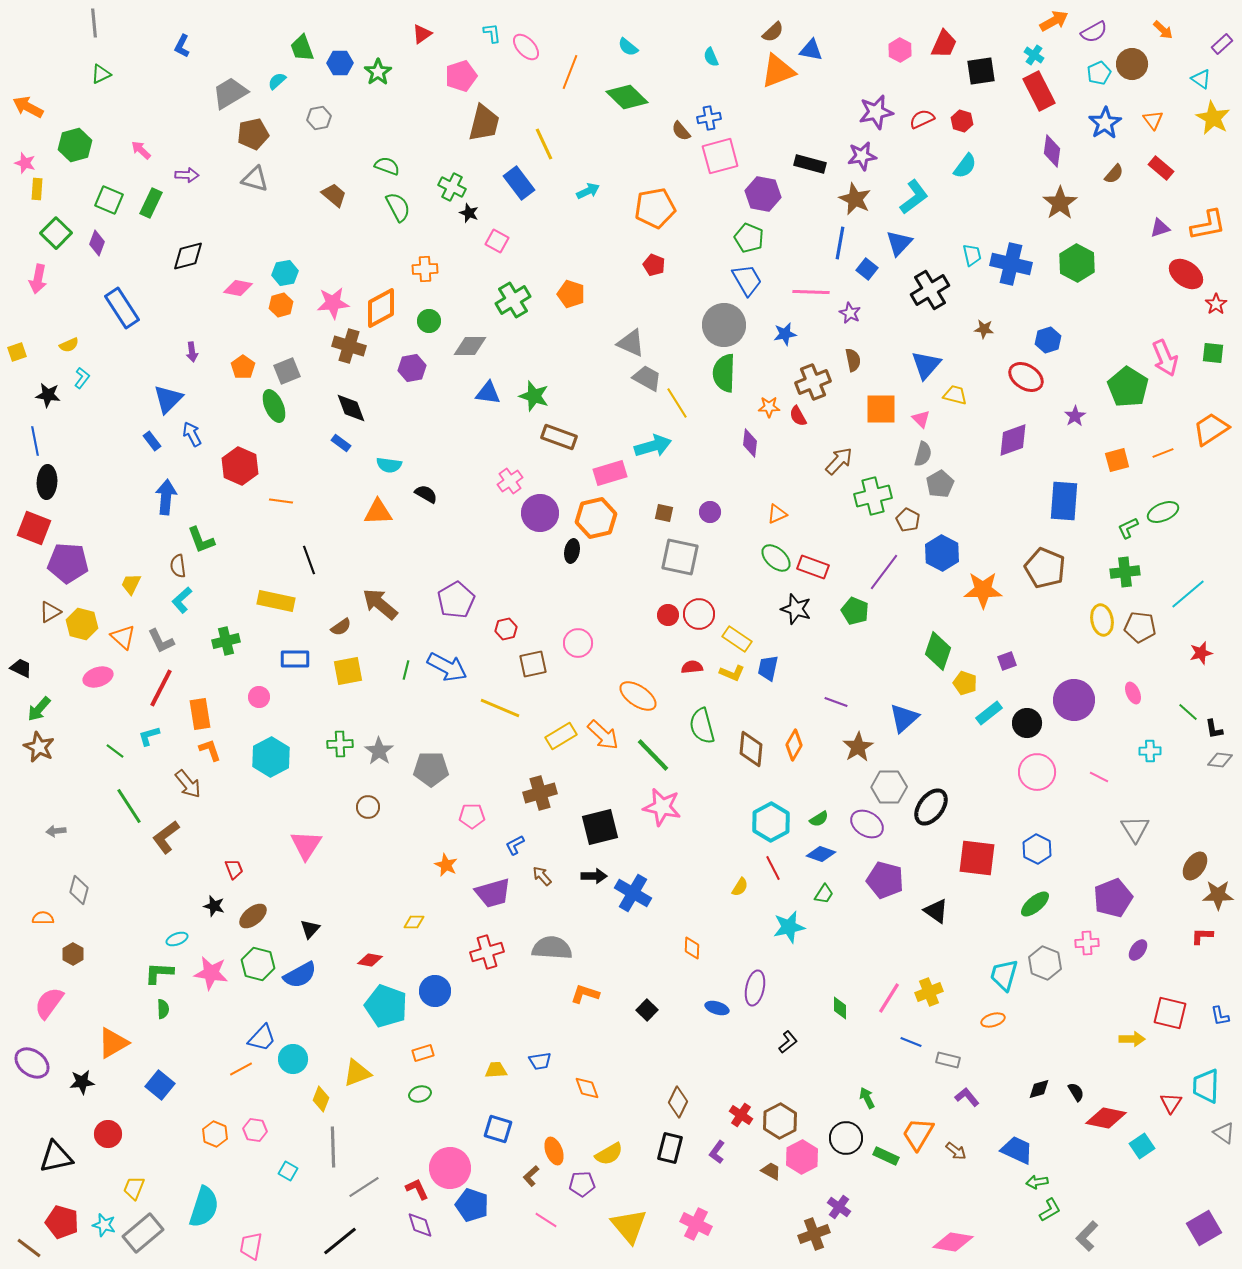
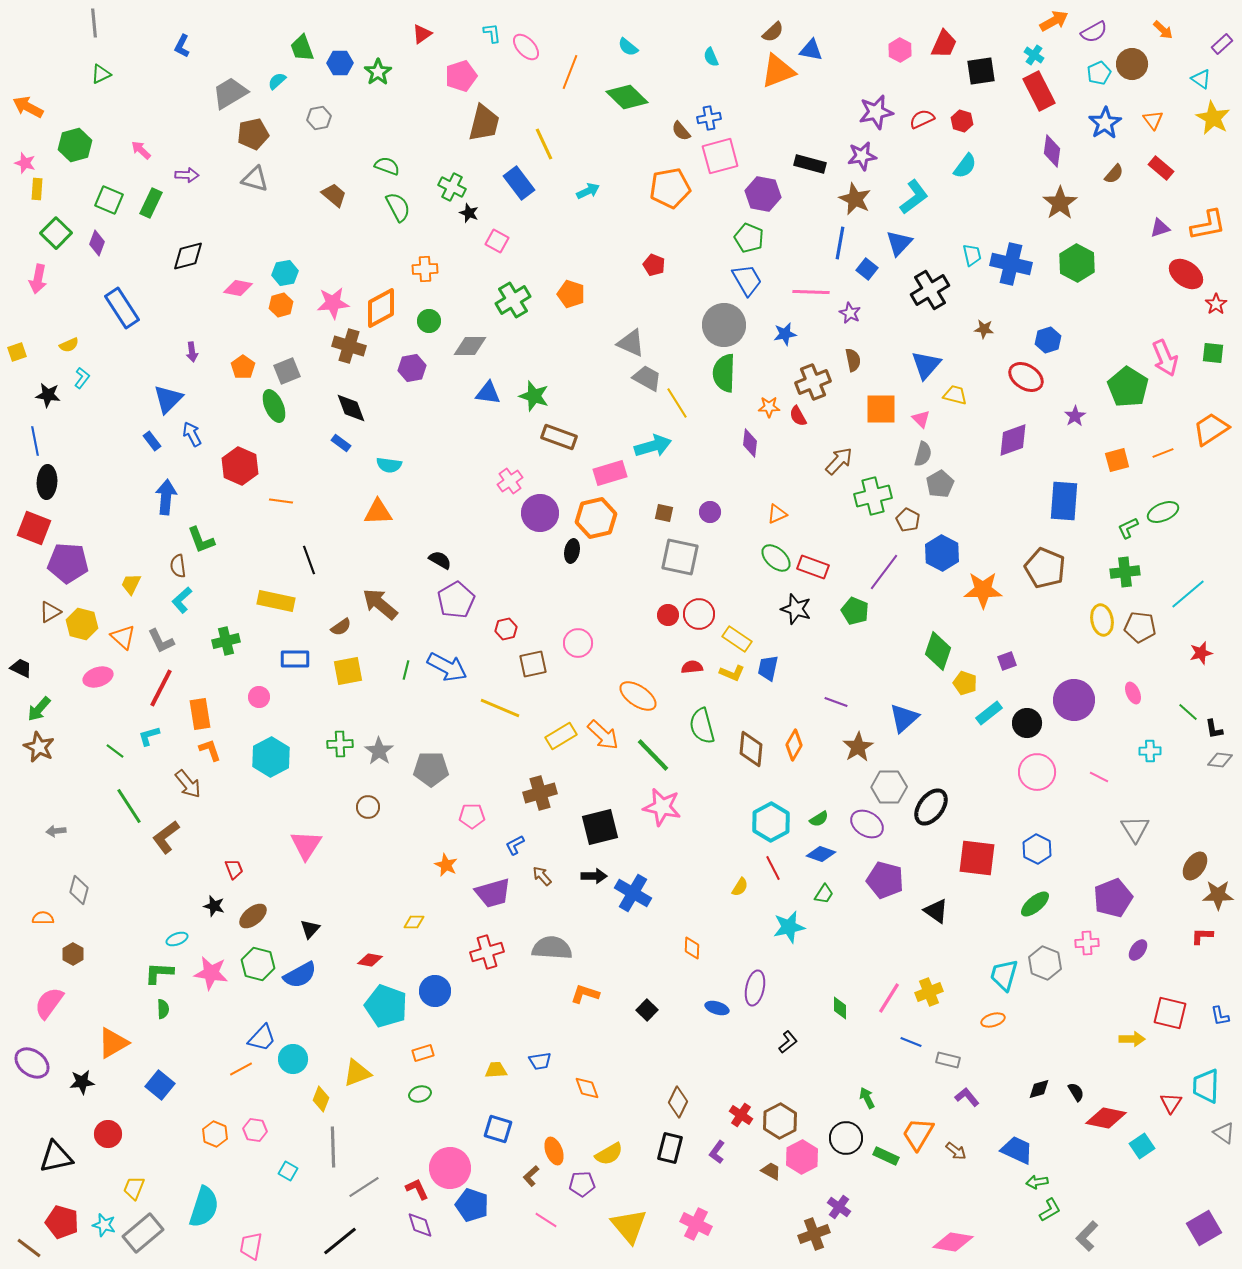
orange pentagon at (655, 208): moved 15 px right, 20 px up
black semicircle at (426, 494): moved 14 px right, 66 px down
